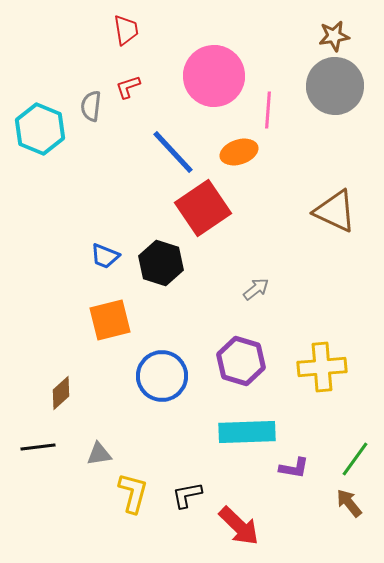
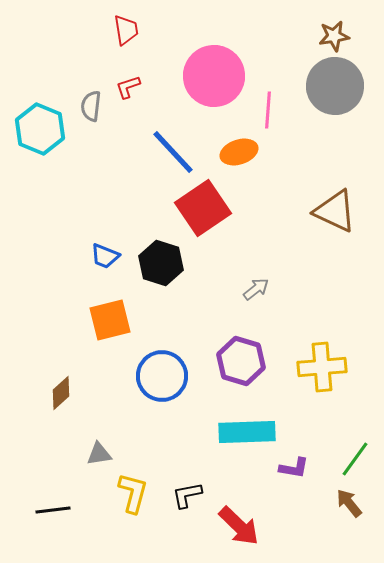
black line: moved 15 px right, 63 px down
